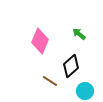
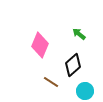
pink diamond: moved 4 px down
black diamond: moved 2 px right, 1 px up
brown line: moved 1 px right, 1 px down
